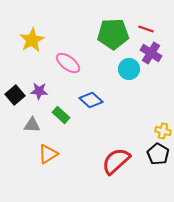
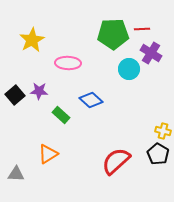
red line: moved 4 px left; rotated 21 degrees counterclockwise
pink ellipse: rotated 35 degrees counterclockwise
gray triangle: moved 16 px left, 49 px down
